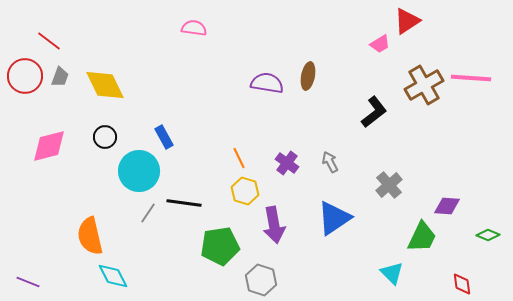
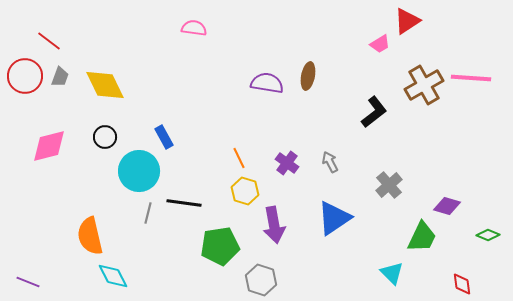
purple diamond: rotated 12 degrees clockwise
gray line: rotated 20 degrees counterclockwise
